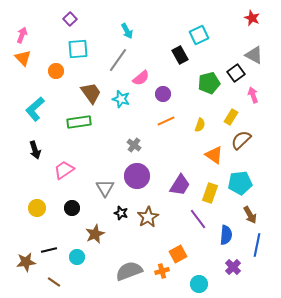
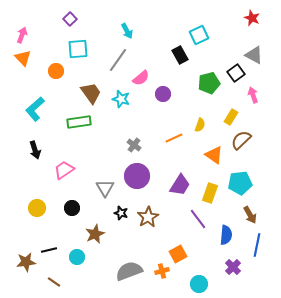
orange line at (166, 121): moved 8 px right, 17 px down
